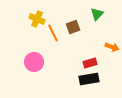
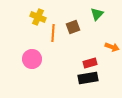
yellow cross: moved 1 px right, 2 px up
orange line: rotated 30 degrees clockwise
pink circle: moved 2 px left, 3 px up
black rectangle: moved 1 px left, 1 px up
